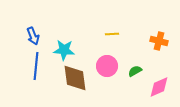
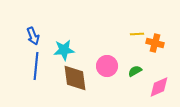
yellow line: moved 25 px right
orange cross: moved 4 px left, 2 px down
cyan star: rotated 10 degrees counterclockwise
